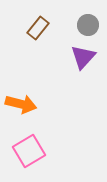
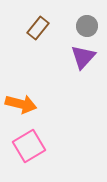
gray circle: moved 1 px left, 1 px down
pink square: moved 5 px up
